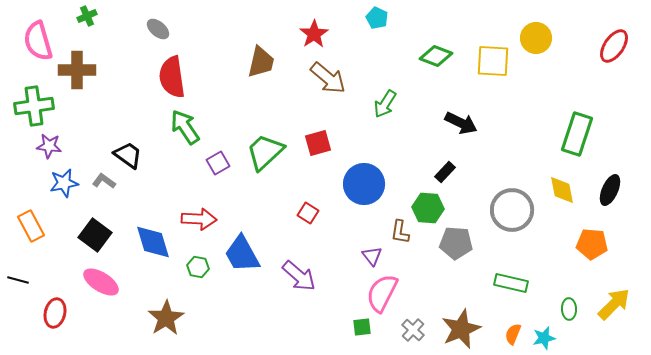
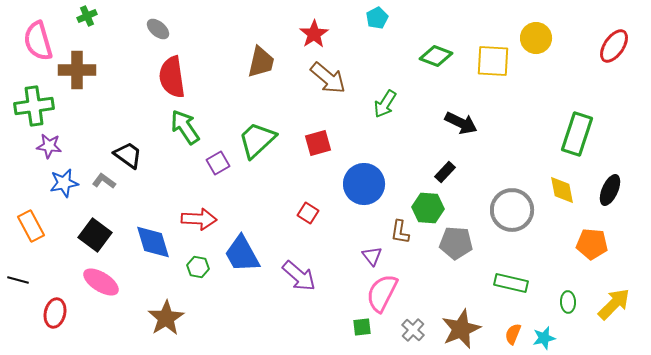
cyan pentagon at (377, 18): rotated 20 degrees clockwise
green trapezoid at (265, 152): moved 8 px left, 12 px up
green ellipse at (569, 309): moved 1 px left, 7 px up
